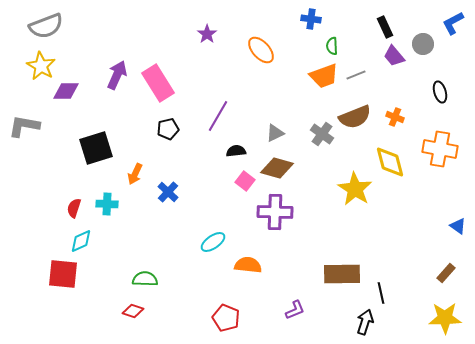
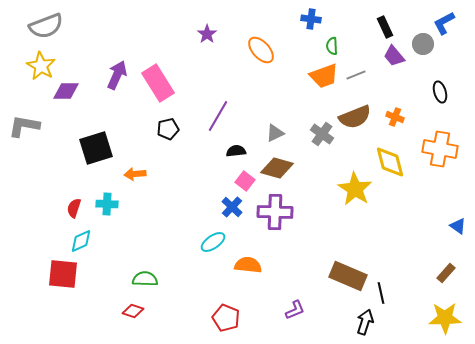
blue L-shape at (453, 23): moved 9 px left
orange arrow at (135, 174): rotated 60 degrees clockwise
blue cross at (168, 192): moved 64 px right, 15 px down
brown rectangle at (342, 274): moved 6 px right, 2 px down; rotated 24 degrees clockwise
